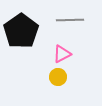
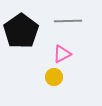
gray line: moved 2 px left, 1 px down
yellow circle: moved 4 px left
